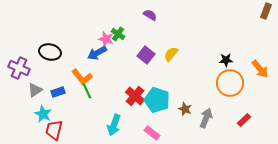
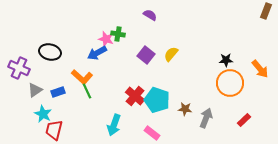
green cross: rotated 24 degrees counterclockwise
orange L-shape: rotated 10 degrees counterclockwise
brown star: rotated 16 degrees counterclockwise
